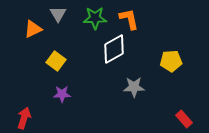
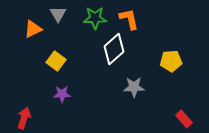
white diamond: rotated 12 degrees counterclockwise
